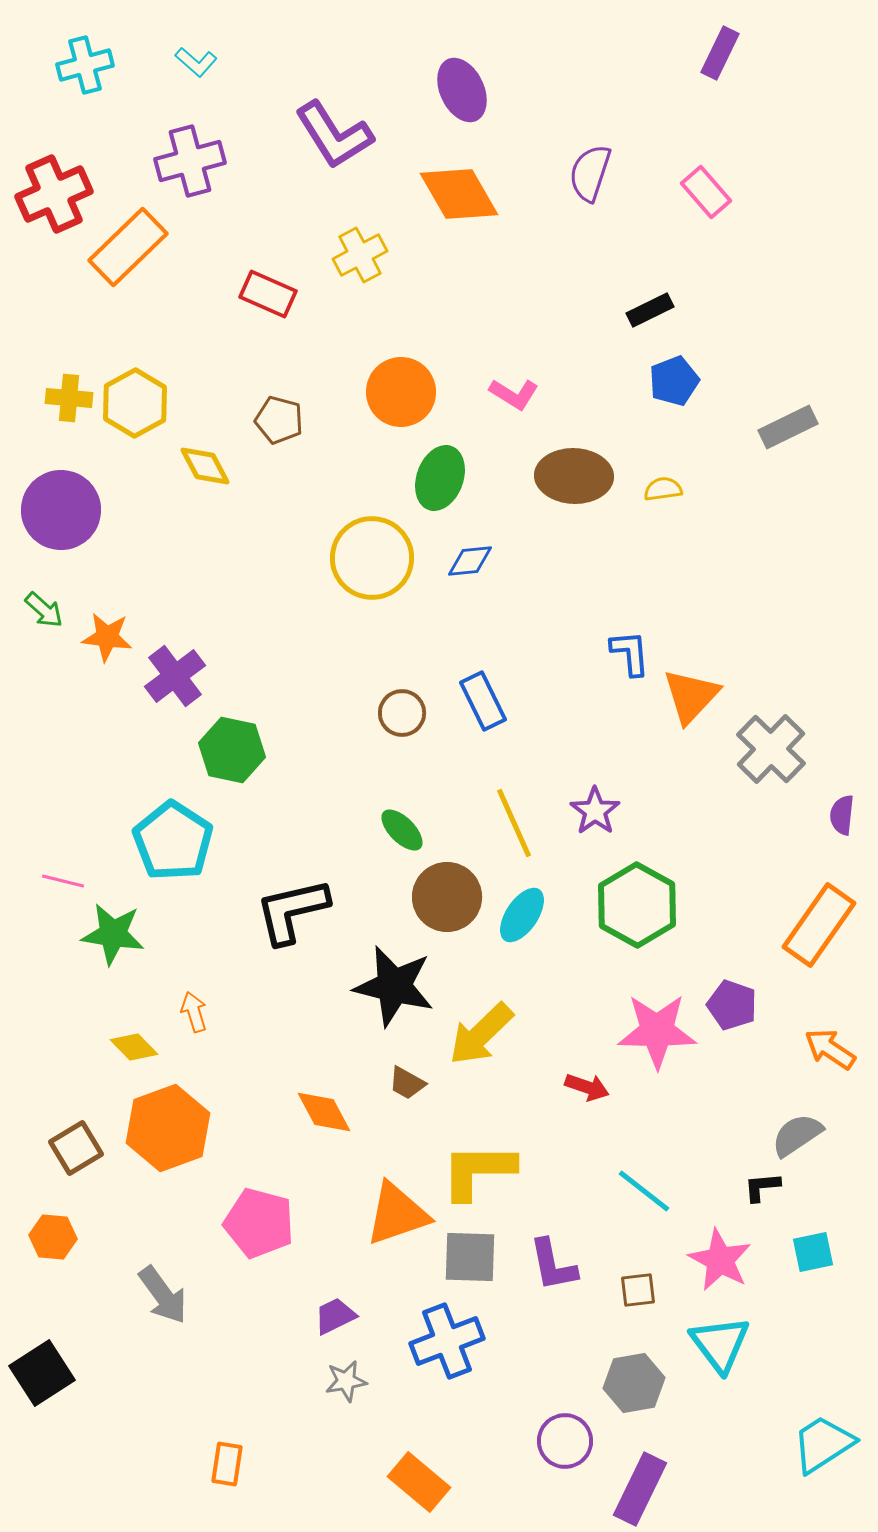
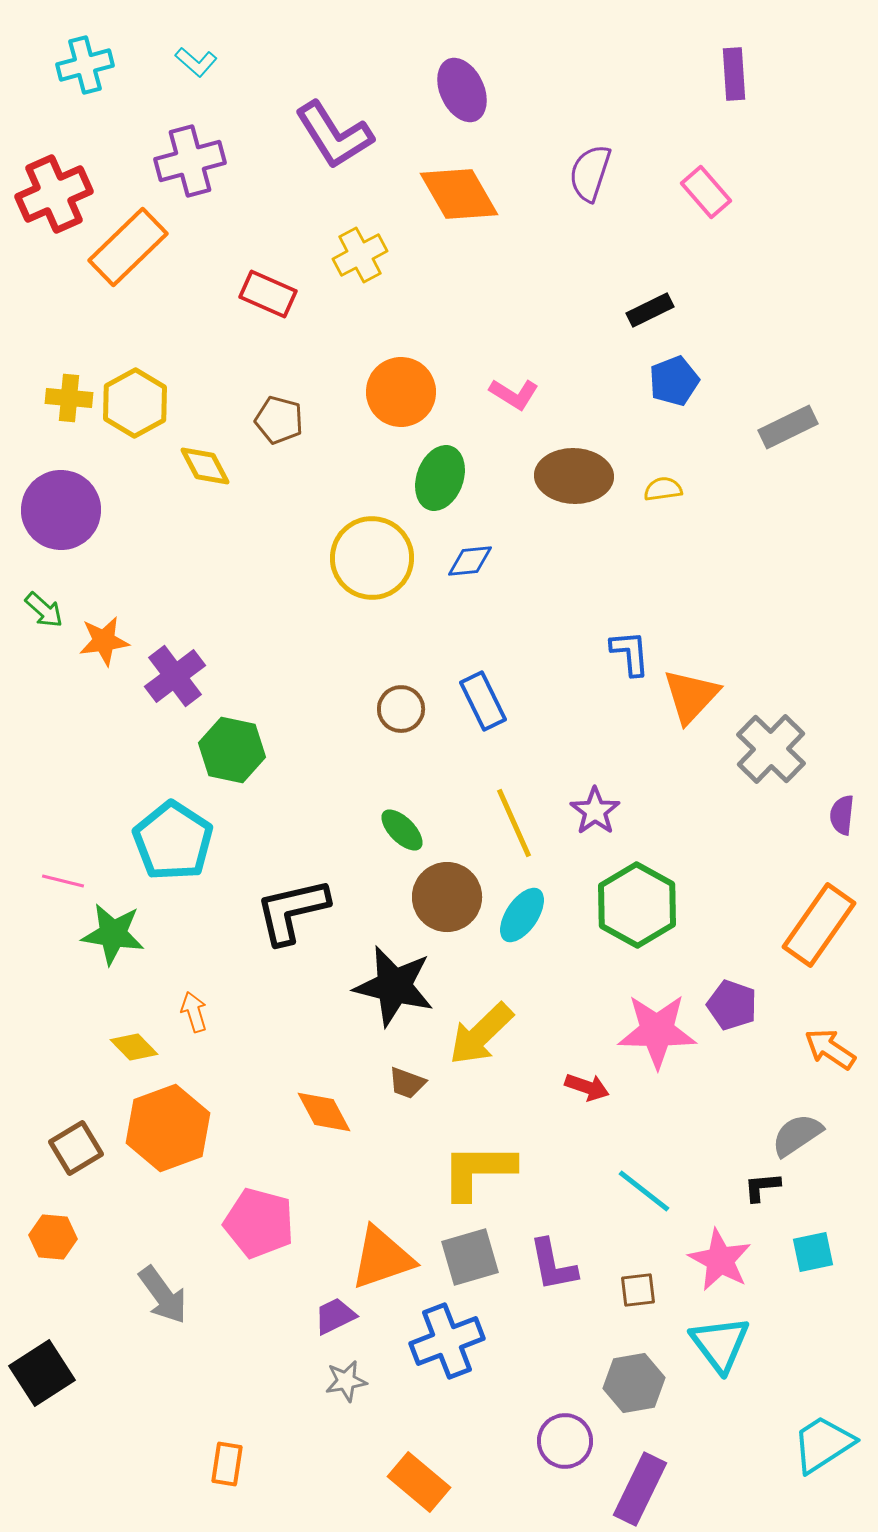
purple rectangle at (720, 53): moved 14 px right, 21 px down; rotated 30 degrees counterclockwise
orange star at (107, 637): moved 3 px left, 4 px down; rotated 15 degrees counterclockwise
brown circle at (402, 713): moved 1 px left, 4 px up
brown trapezoid at (407, 1083): rotated 9 degrees counterclockwise
orange triangle at (397, 1214): moved 15 px left, 44 px down
gray square at (470, 1257): rotated 18 degrees counterclockwise
